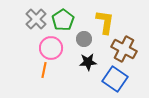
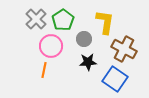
pink circle: moved 2 px up
